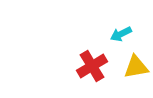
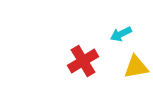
red cross: moved 9 px left, 5 px up
